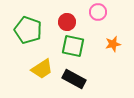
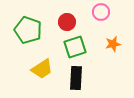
pink circle: moved 3 px right
green square: moved 2 px right, 1 px down; rotated 30 degrees counterclockwise
black rectangle: moved 2 px right, 1 px up; rotated 65 degrees clockwise
